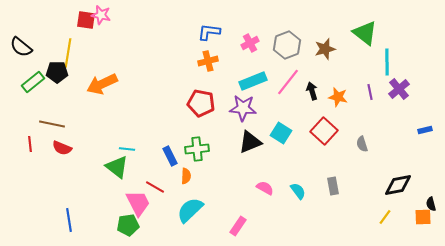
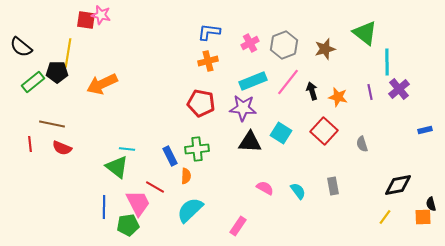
gray hexagon at (287, 45): moved 3 px left
black triangle at (250, 142): rotated 25 degrees clockwise
blue line at (69, 220): moved 35 px right, 13 px up; rotated 10 degrees clockwise
